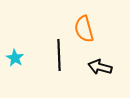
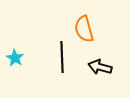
black line: moved 3 px right, 2 px down
